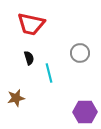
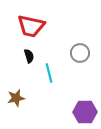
red trapezoid: moved 2 px down
black semicircle: moved 2 px up
